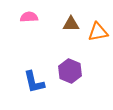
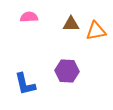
orange triangle: moved 2 px left, 1 px up
purple hexagon: moved 3 px left; rotated 20 degrees counterclockwise
blue L-shape: moved 9 px left, 2 px down
